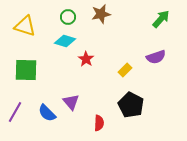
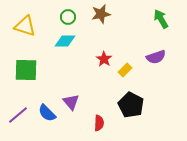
green arrow: rotated 72 degrees counterclockwise
cyan diamond: rotated 15 degrees counterclockwise
red star: moved 18 px right
purple line: moved 3 px right, 3 px down; rotated 20 degrees clockwise
